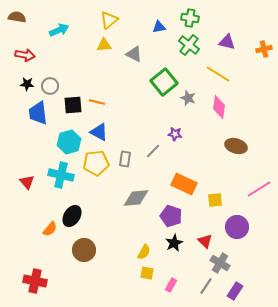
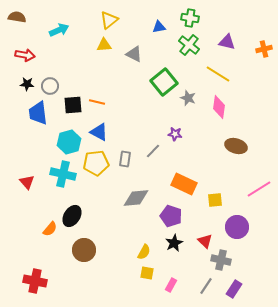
cyan cross at (61, 175): moved 2 px right, 1 px up
gray cross at (220, 263): moved 1 px right, 3 px up; rotated 18 degrees counterclockwise
purple rectangle at (235, 291): moved 1 px left, 2 px up
